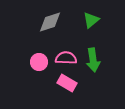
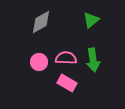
gray diamond: moved 9 px left; rotated 10 degrees counterclockwise
